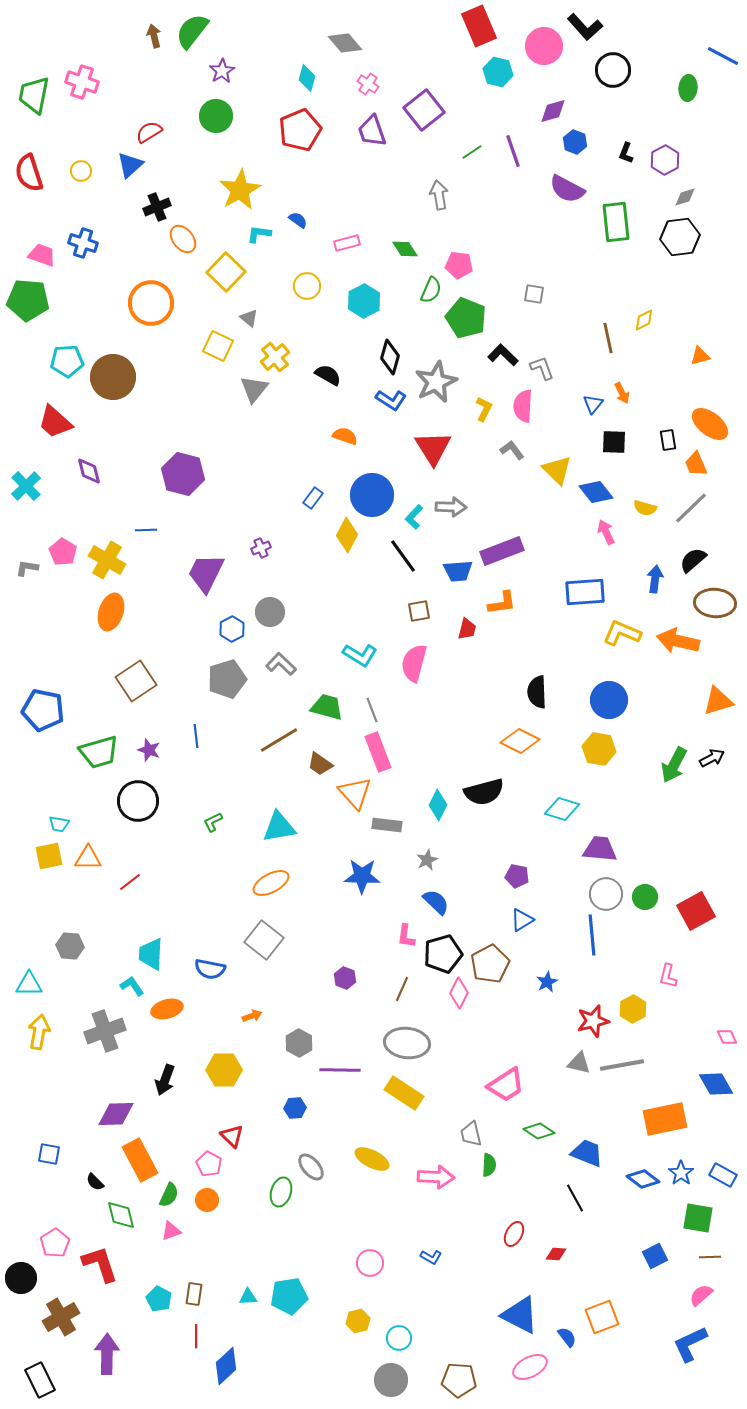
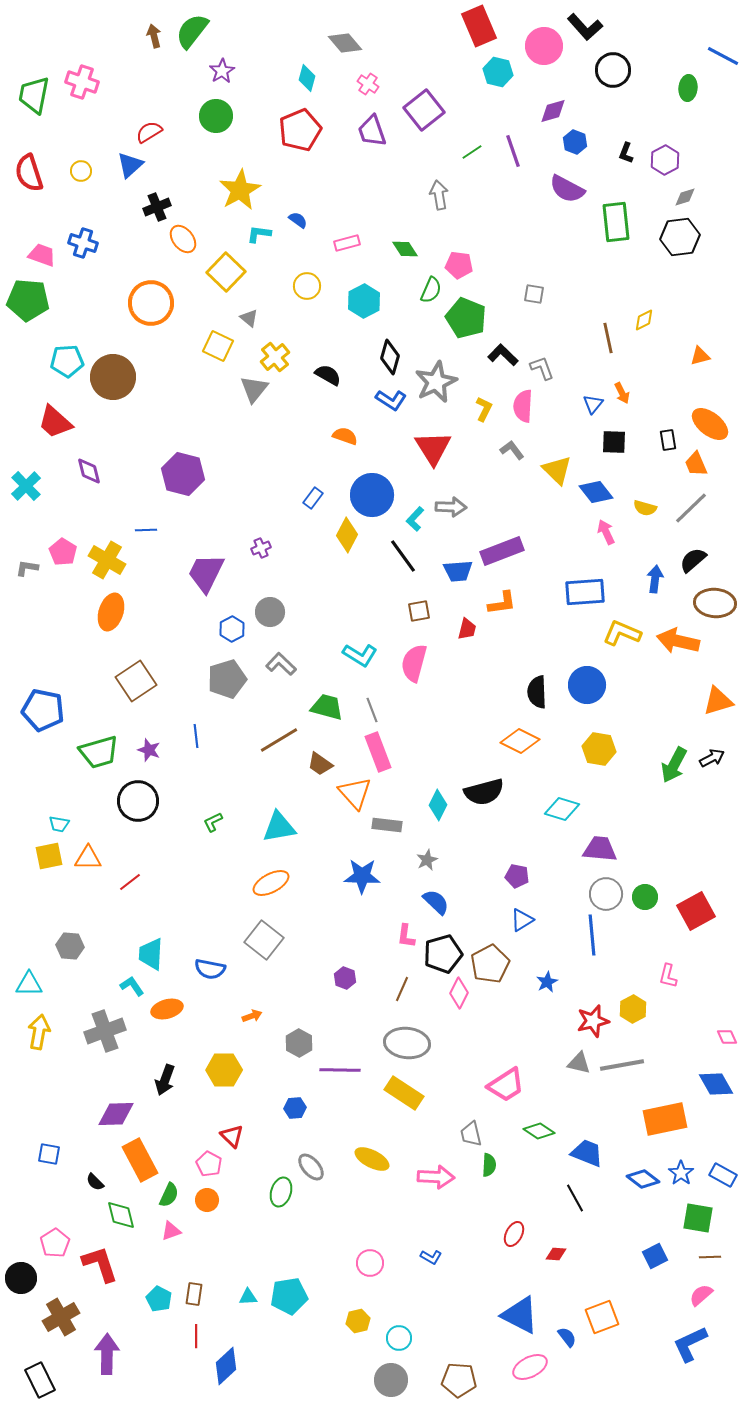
cyan L-shape at (414, 517): moved 1 px right, 2 px down
blue circle at (609, 700): moved 22 px left, 15 px up
